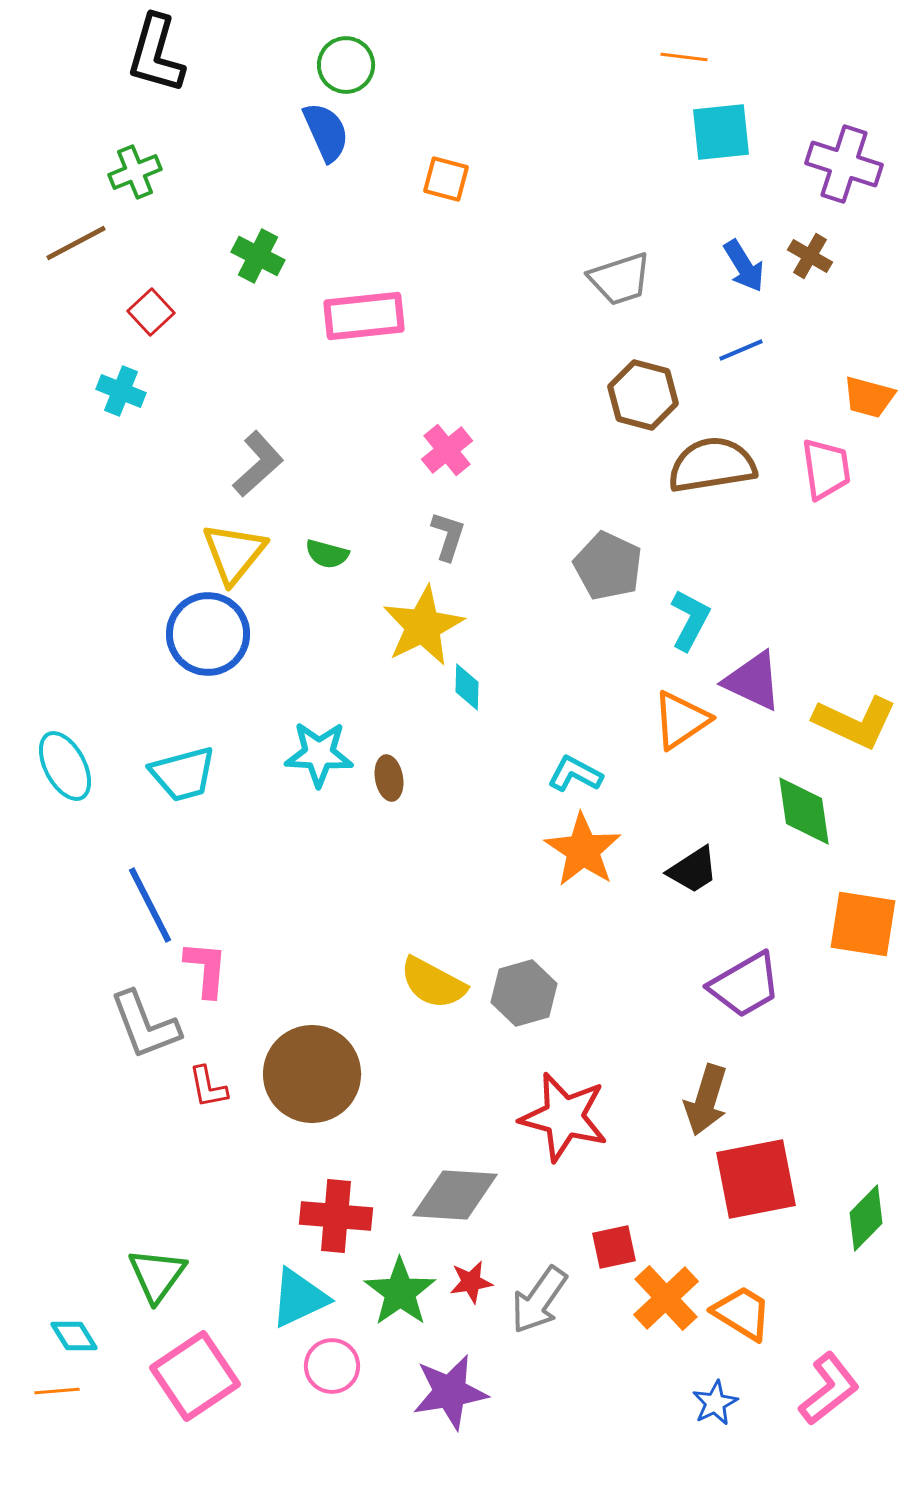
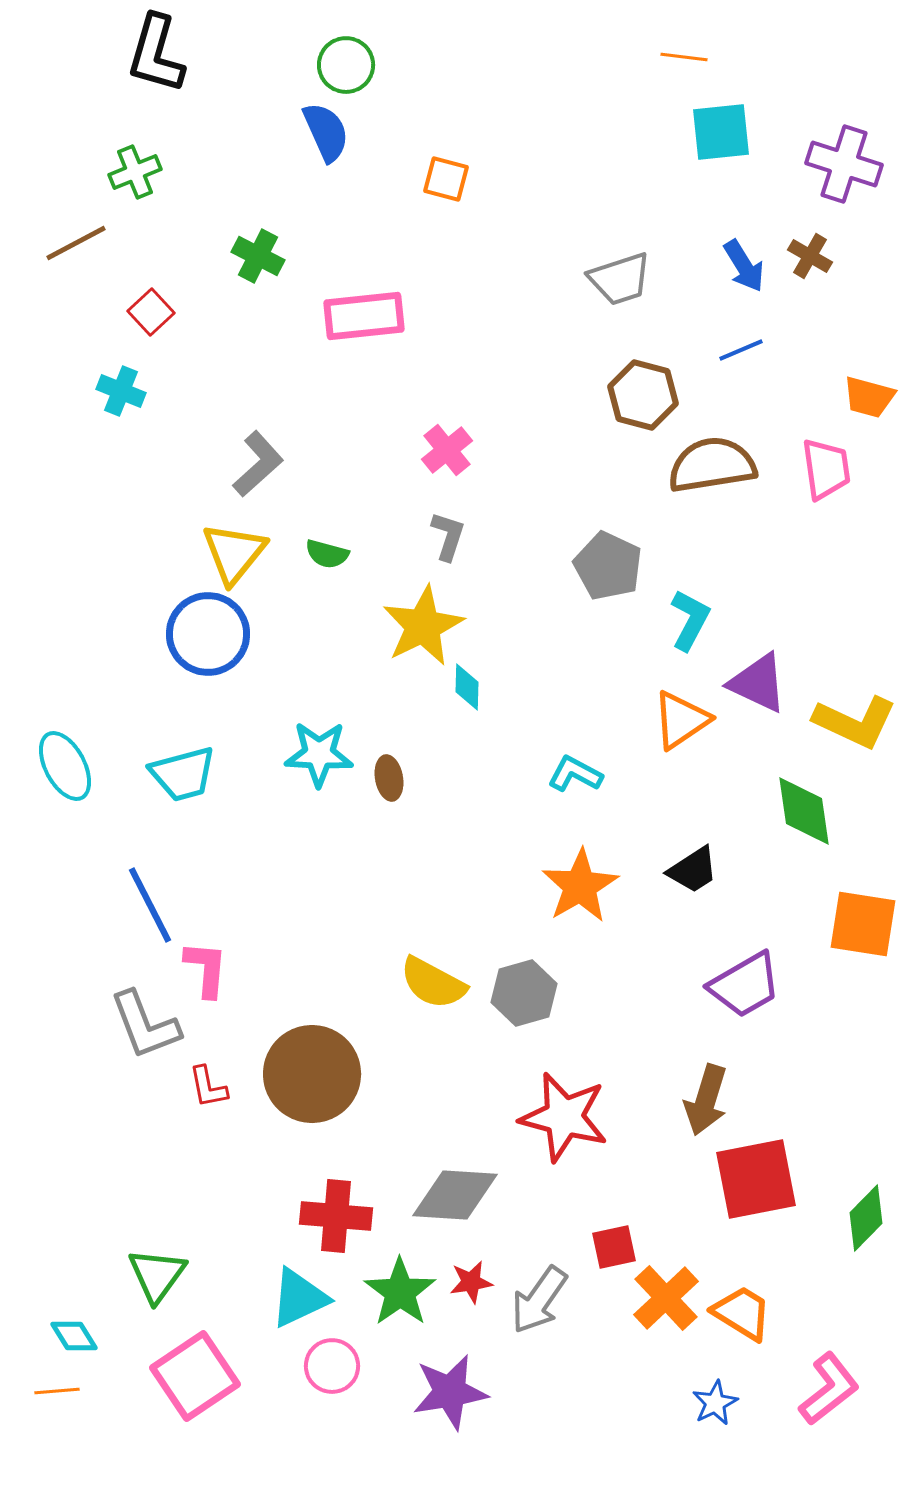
purple triangle at (753, 681): moved 5 px right, 2 px down
orange star at (583, 850): moved 3 px left, 36 px down; rotated 8 degrees clockwise
